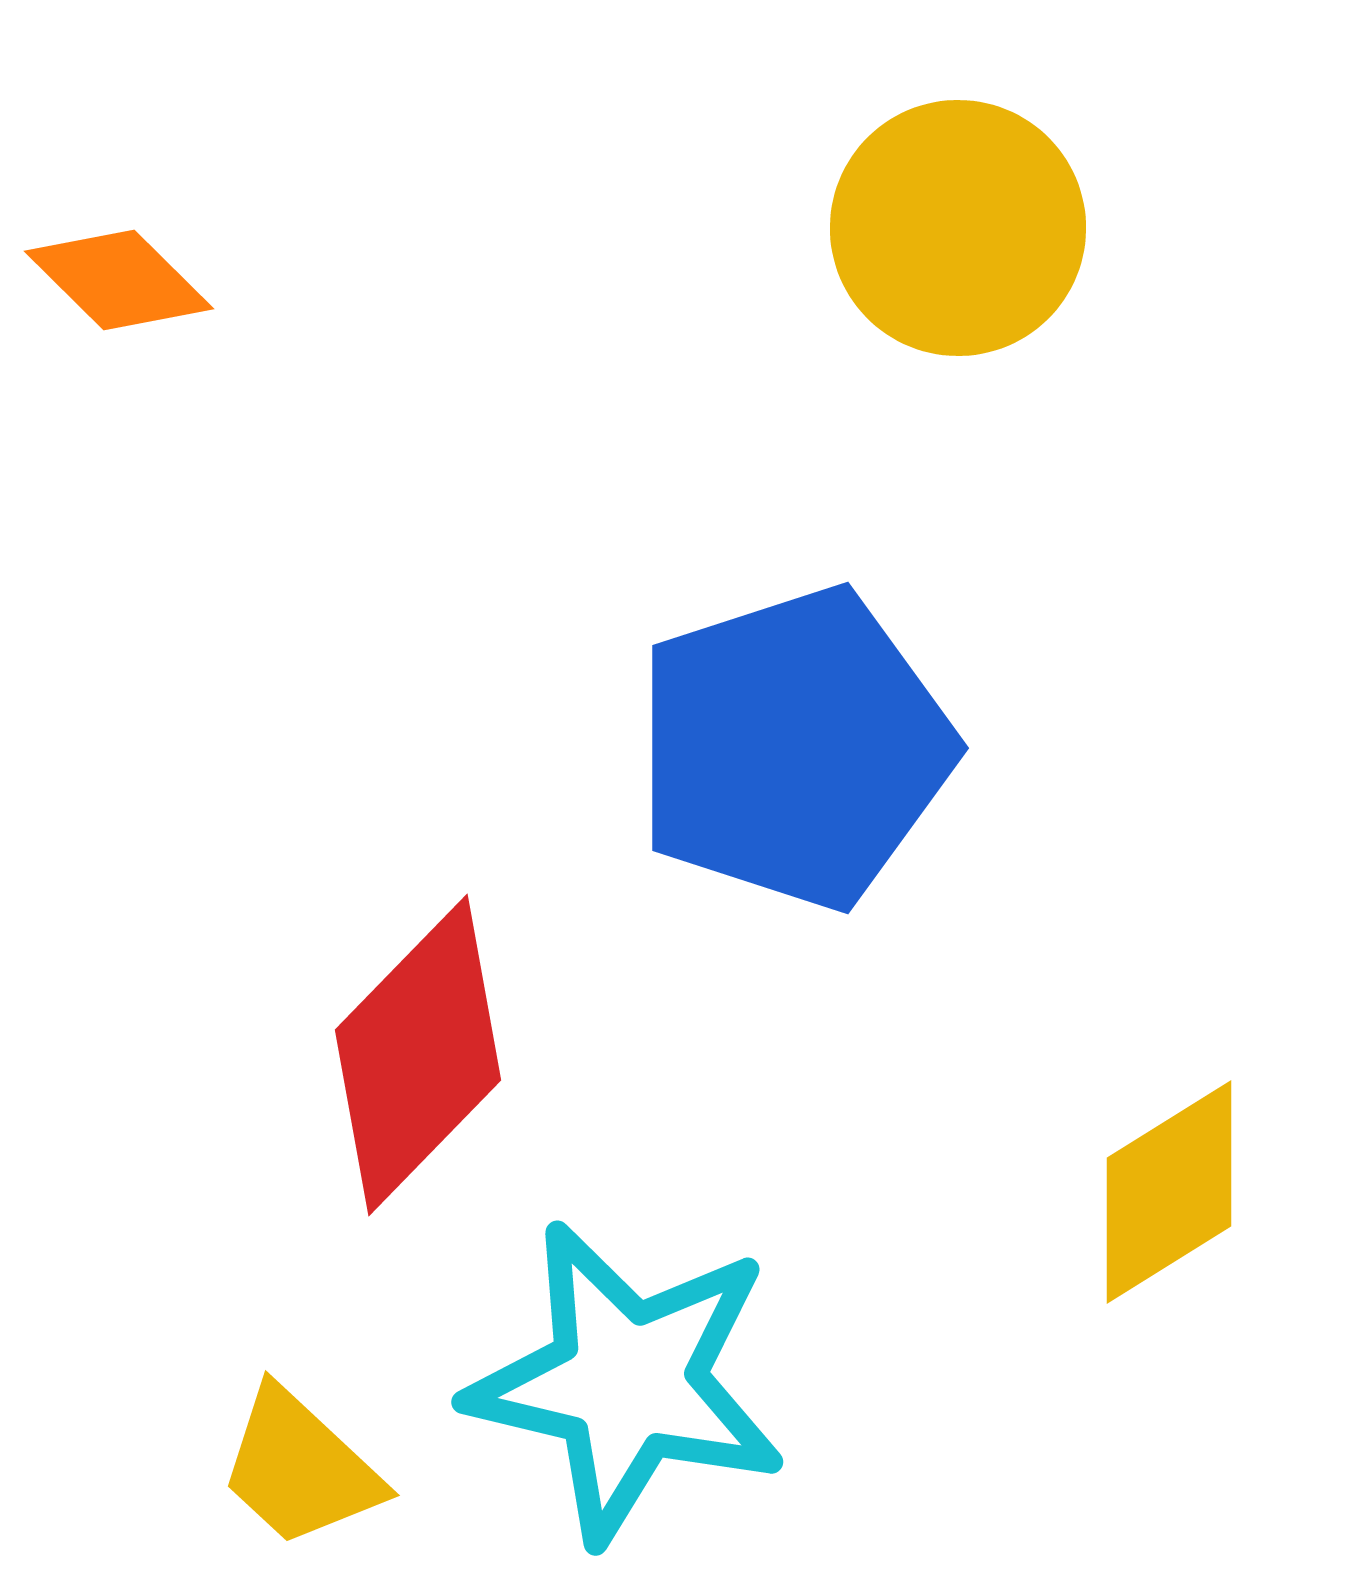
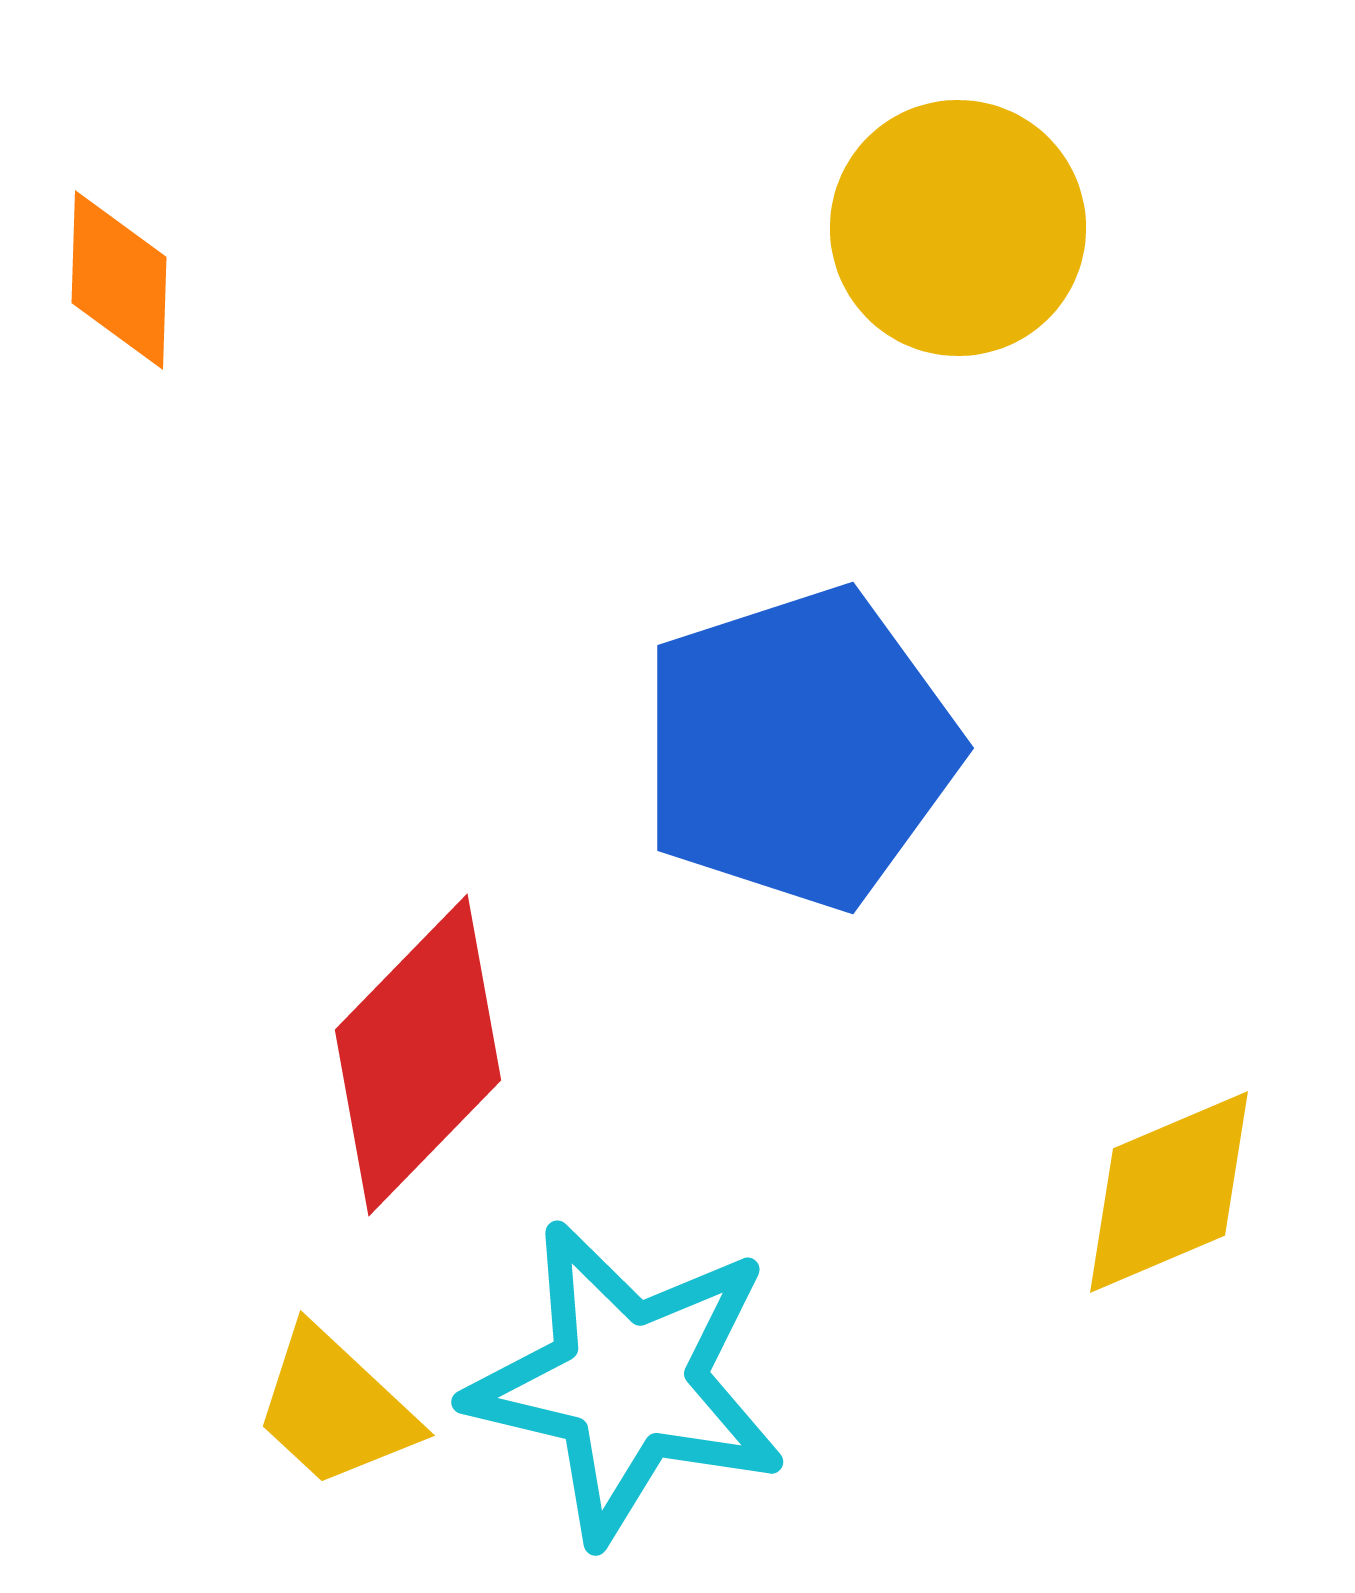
orange diamond: rotated 47 degrees clockwise
blue pentagon: moved 5 px right
yellow diamond: rotated 9 degrees clockwise
yellow trapezoid: moved 35 px right, 60 px up
